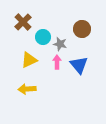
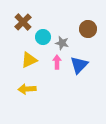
brown circle: moved 6 px right
gray star: moved 2 px right, 1 px up
blue triangle: rotated 24 degrees clockwise
